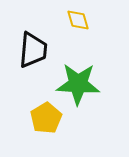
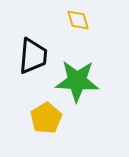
black trapezoid: moved 6 px down
green star: moved 1 px left, 3 px up
